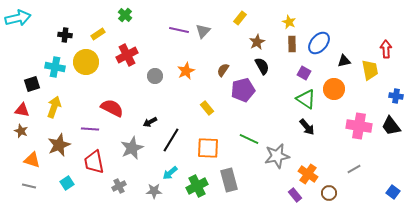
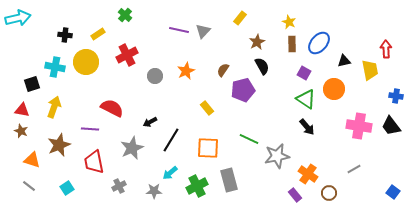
cyan square at (67, 183): moved 5 px down
gray line at (29, 186): rotated 24 degrees clockwise
